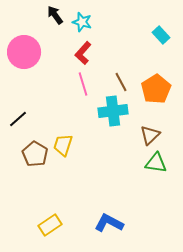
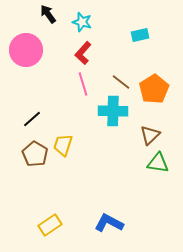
black arrow: moved 7 px left, 1 px up
cyan rectangle: moved 21 px left; rotated 60 degrees counterclockwise
pink circle: moved 2 px right, 2 px up
brown line: rotated 24 degrees counterclockwise
orange pentagon: moved 2 px left
cyan cross: rotated 8 degrees clockwise
black line: moved 14 px right
green triangle: moved 2 px right
